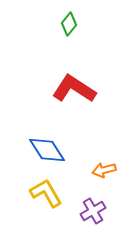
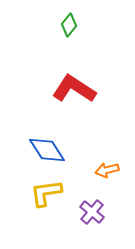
green diamond: moved 1 px down
orange arrow: moved 3 px right
yellow L-shape: rotated 68 degrees counterclockwise
purple cross: moved 1 px left, 1 px down; rotated 20 degrees counterclockwise
